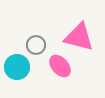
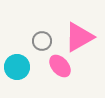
pink triangle: rotated 44 degrees counterclockwise
gray circle: moved 6 px right, 4 px up
